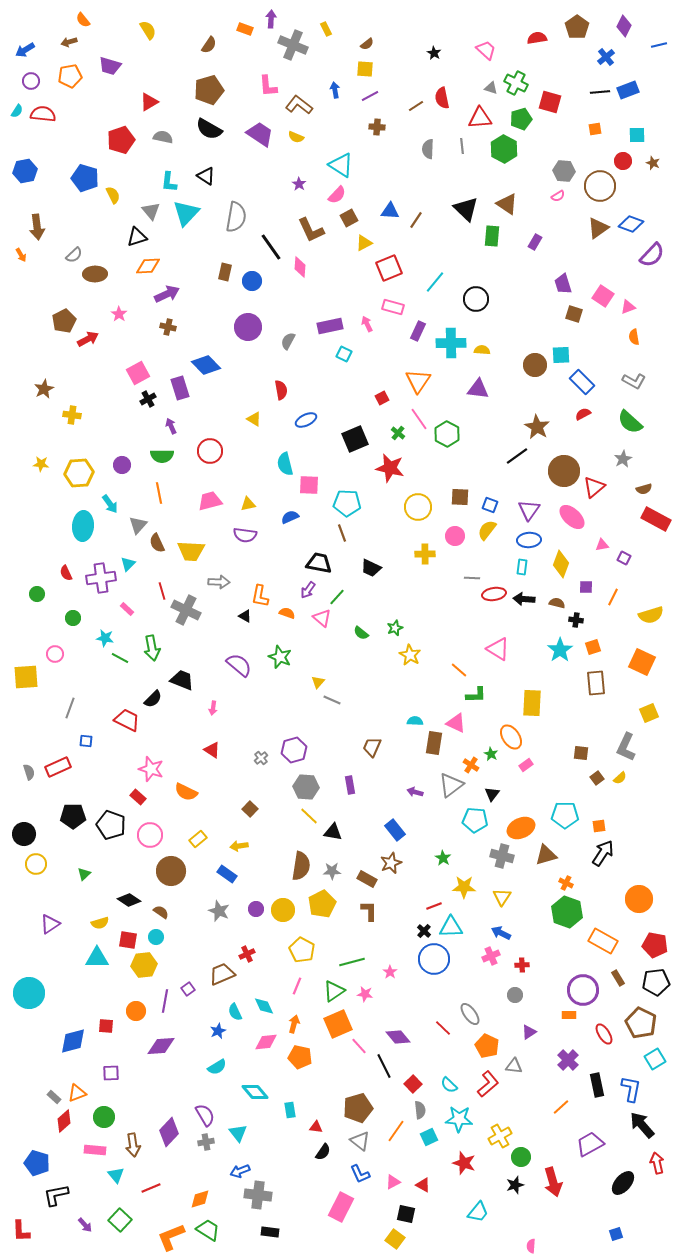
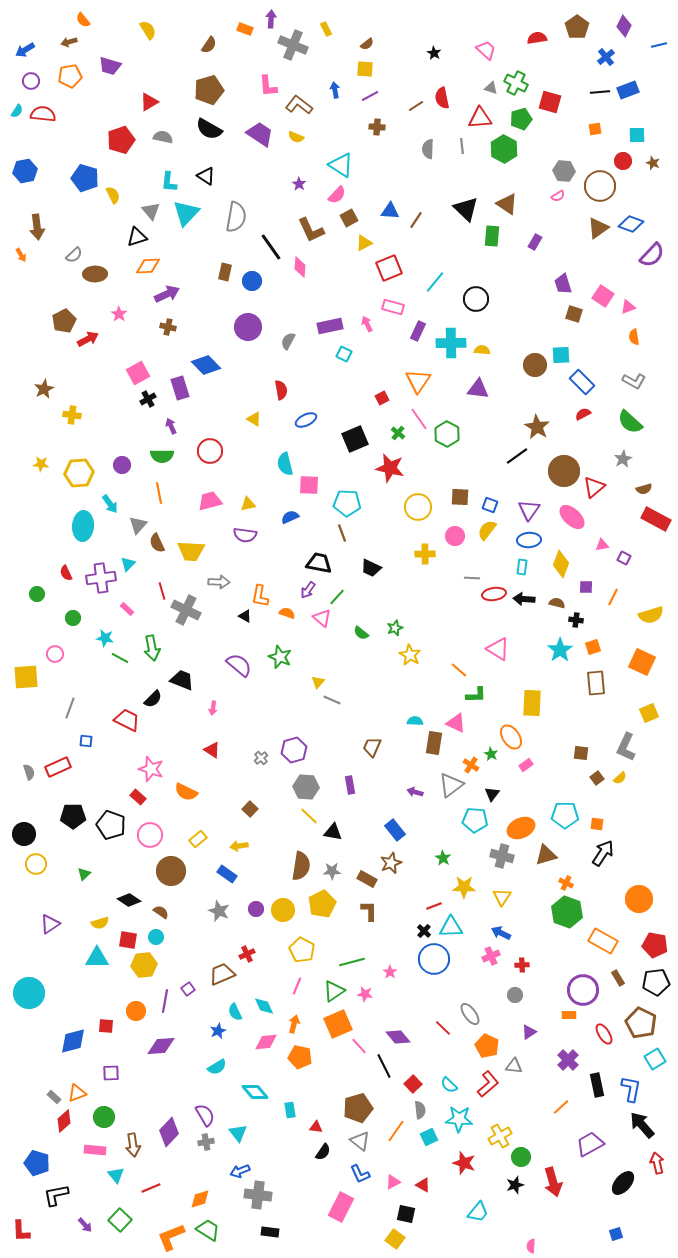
orange square at (599, 826): moved 2 px left, 2 px up; rotated 16 degrees clockwise
